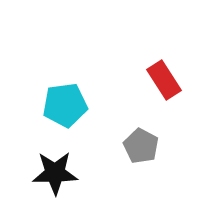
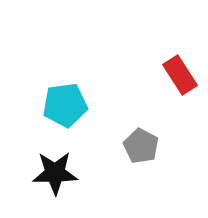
red rectangle: moved 16 px right, 5 px up
